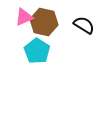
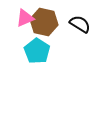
pink triangle: moved 1 px right, 1 px down
black semicircle: moved 4 px left, 1 px up
